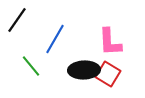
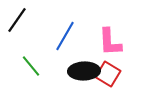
blue line: moved 10 px right, 3 px up
black ellipse: moved 1 px down
